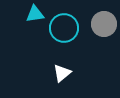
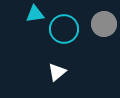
cyan circle: moved 1 px down
white triangle: moved 5 px left, 1 px up
